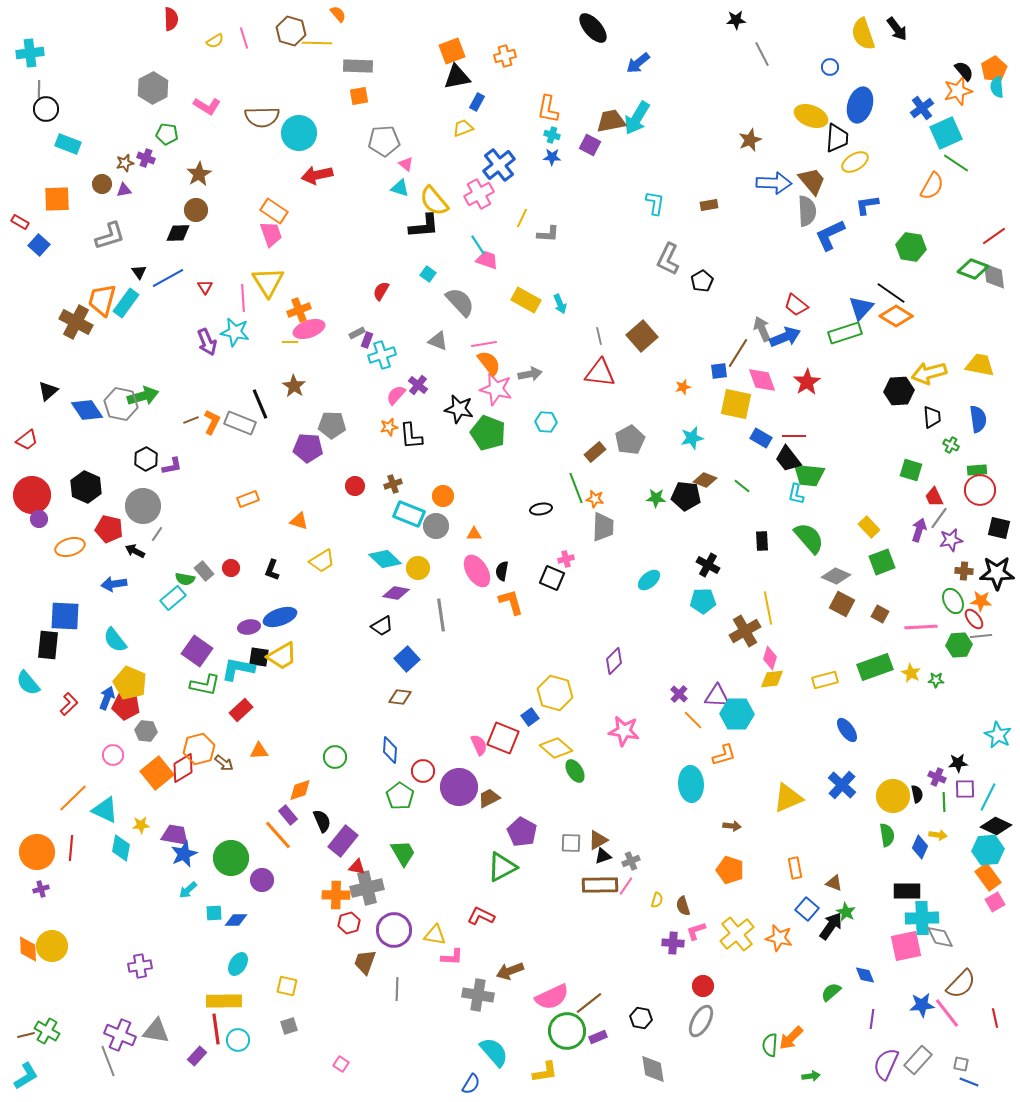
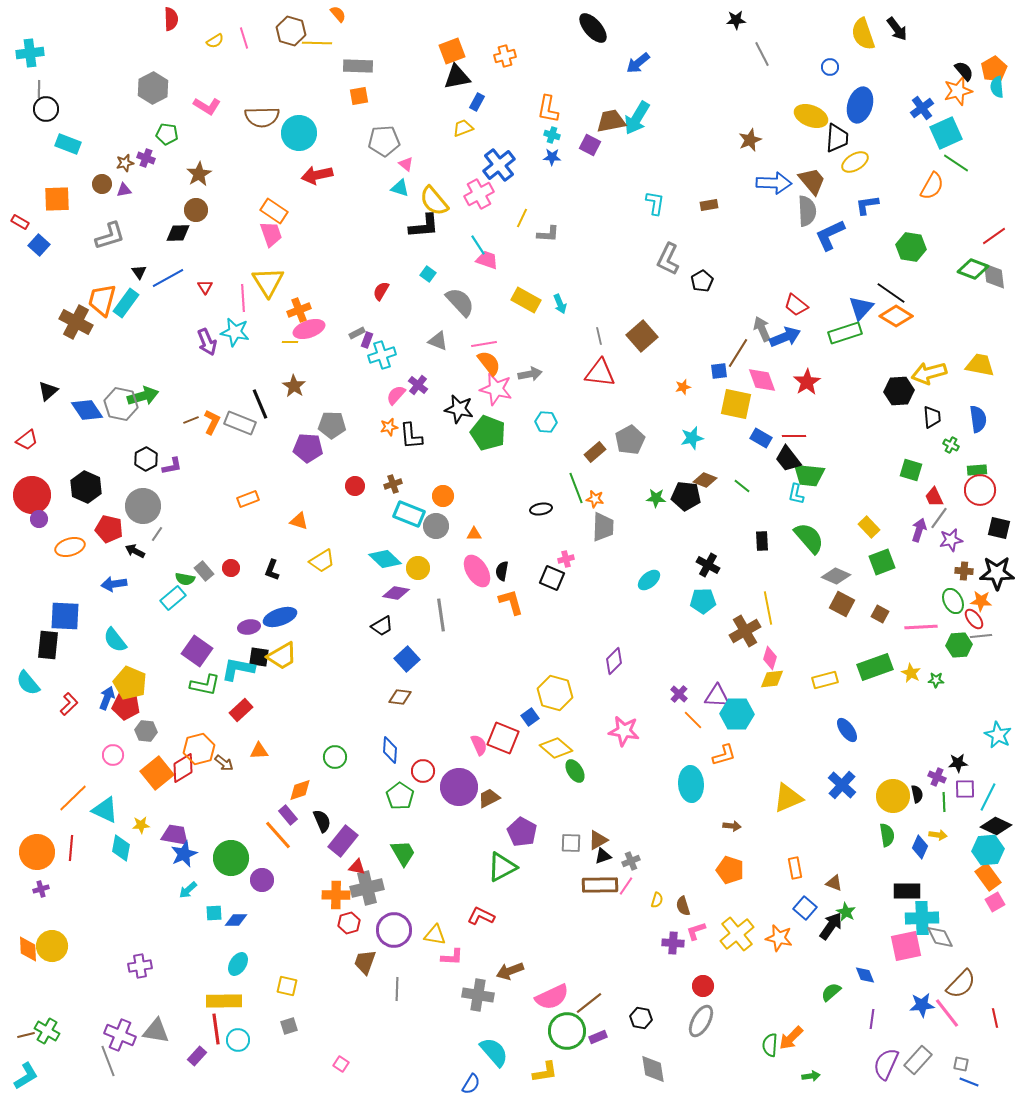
blue square at (807, 909): moved 2 px left, 1 px up
